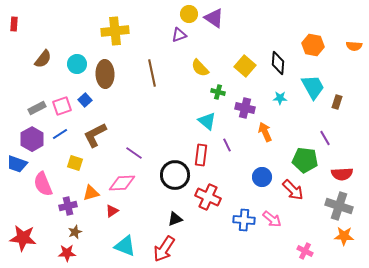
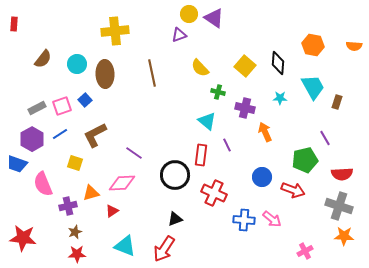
green pentagon at (305, 160): rotated 20 degrees counterclockwise
red arrow at (293, 190): rotated 25 degrees counterclockwise
red cross at (208, 197): moved 6 px right, 4 px up
pink cross at (305, 251): rotated 35 degrees clockwise
red star at (67, 253): moved 10 px right, 1 px down
